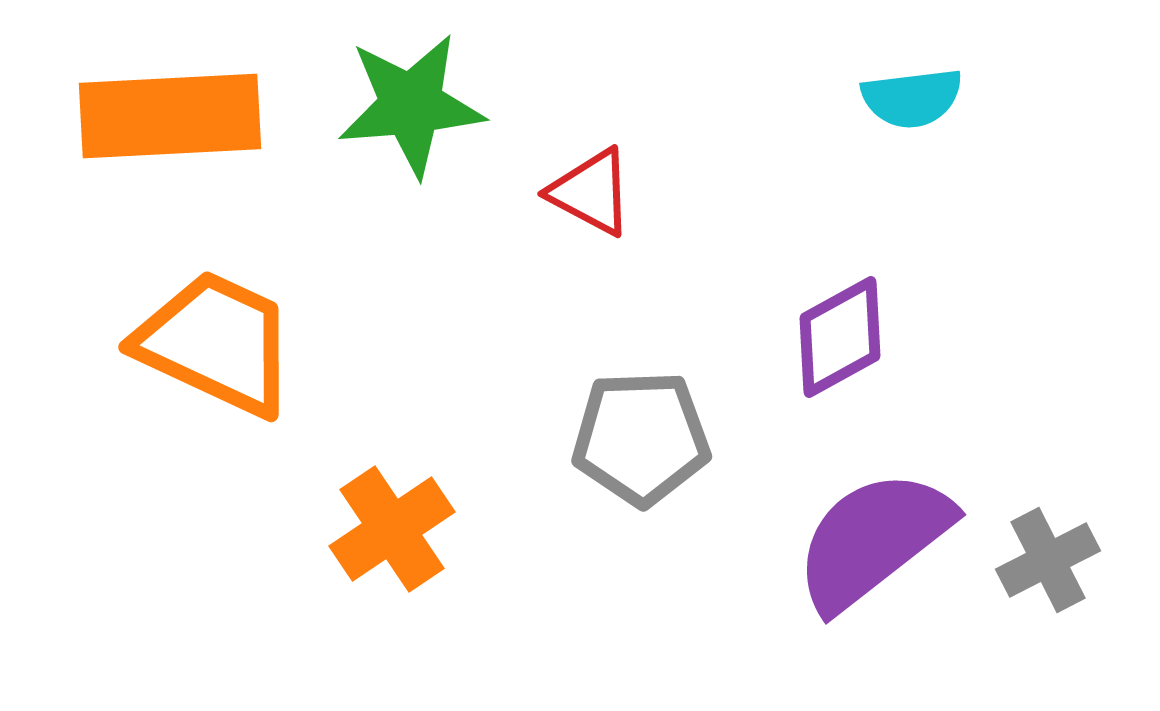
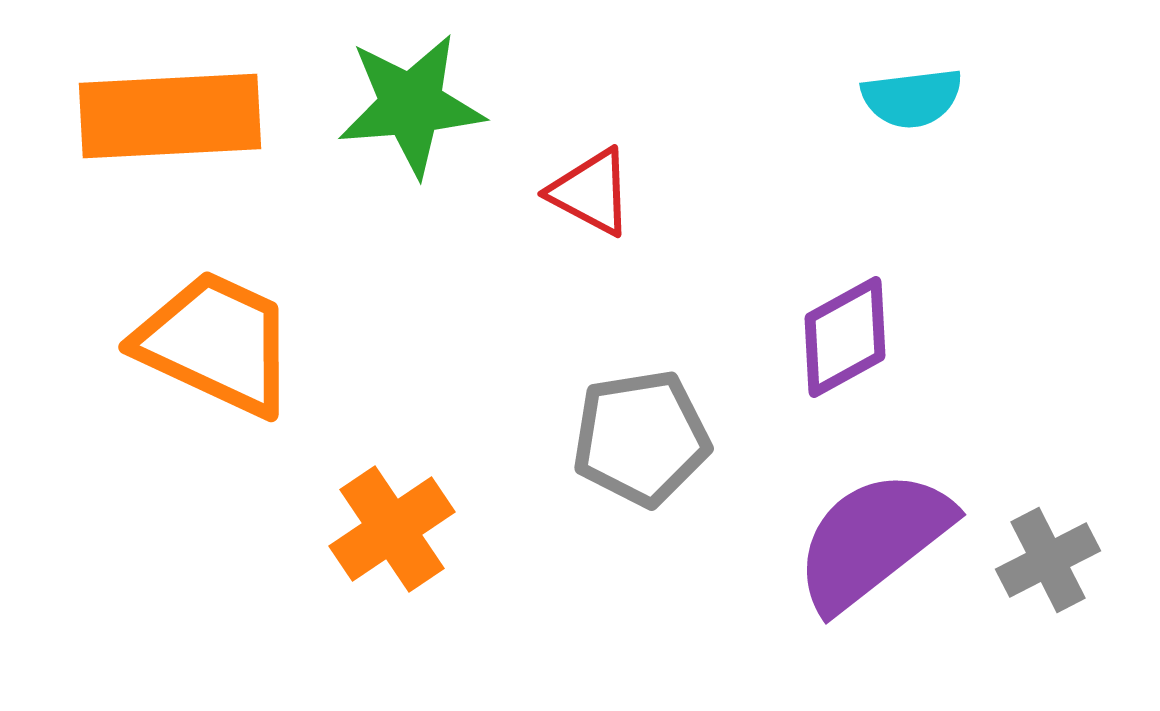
purple diamond: moved 5 px right
gray pentagon: rotated 7 degrees counterclockwise
